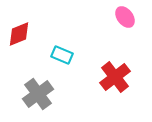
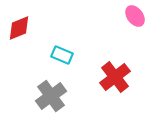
pink ellipse: moved 10 px right, 1 px up
red diamond: moved 6 px up
gray cross: moved 13 px right, 2 px down
